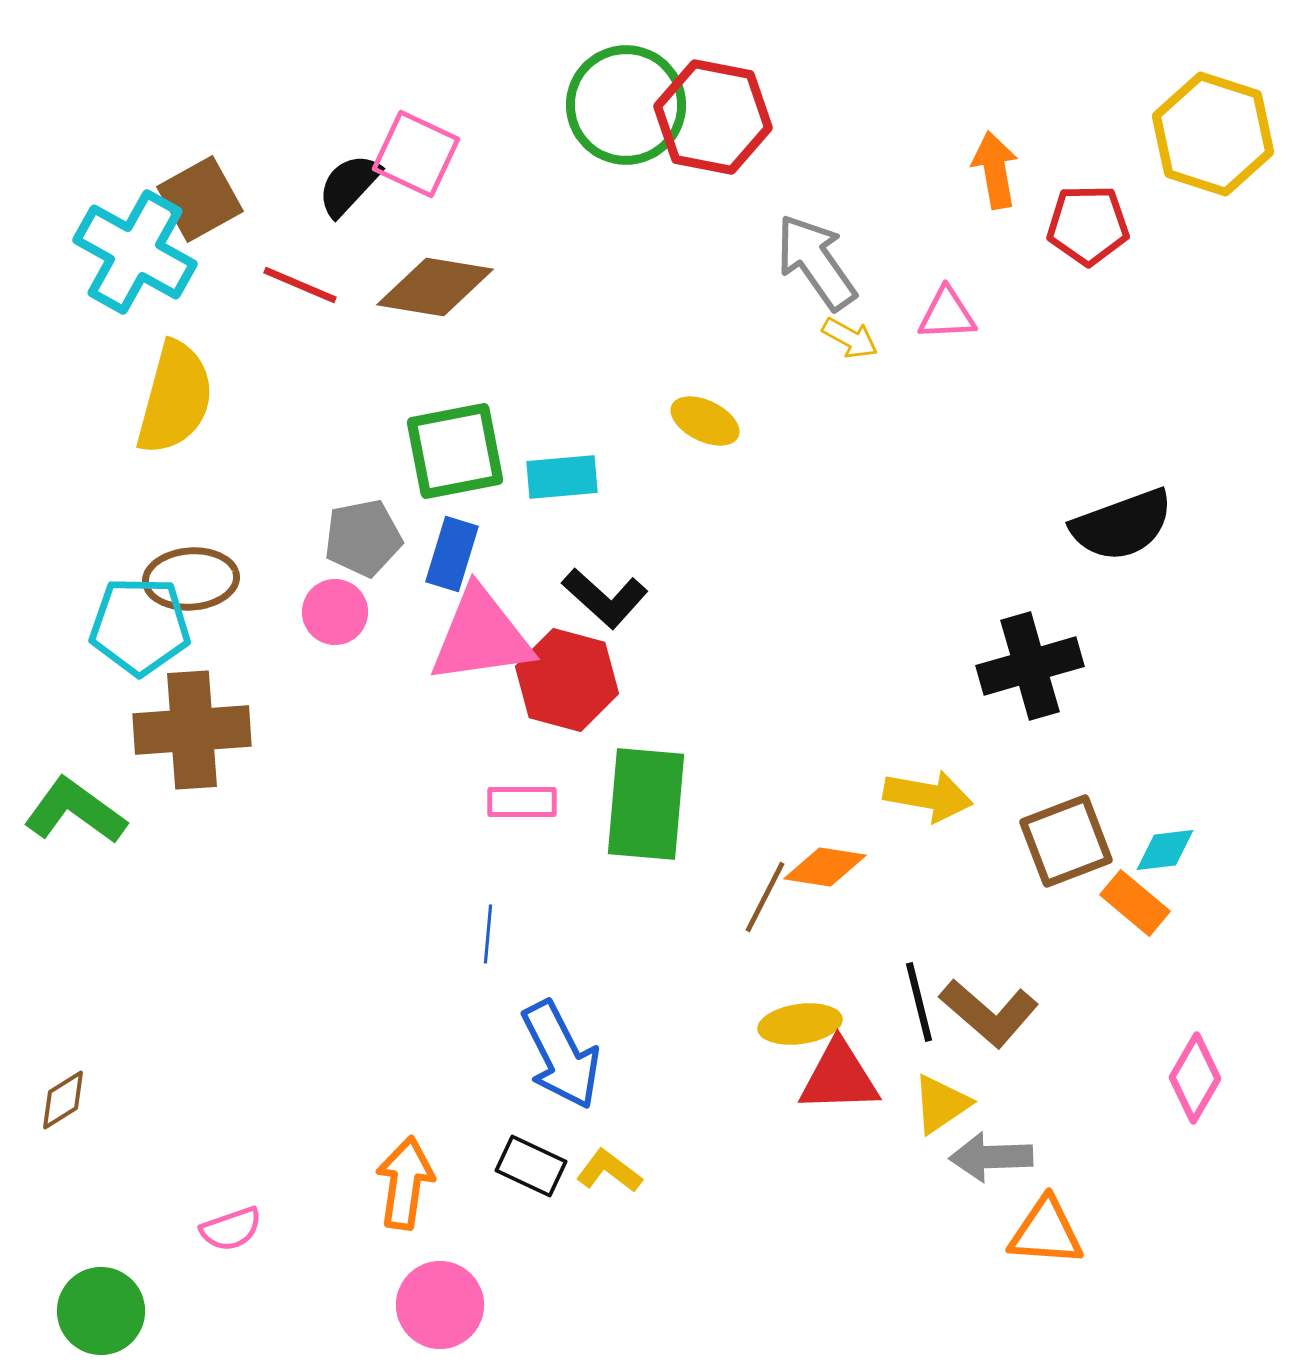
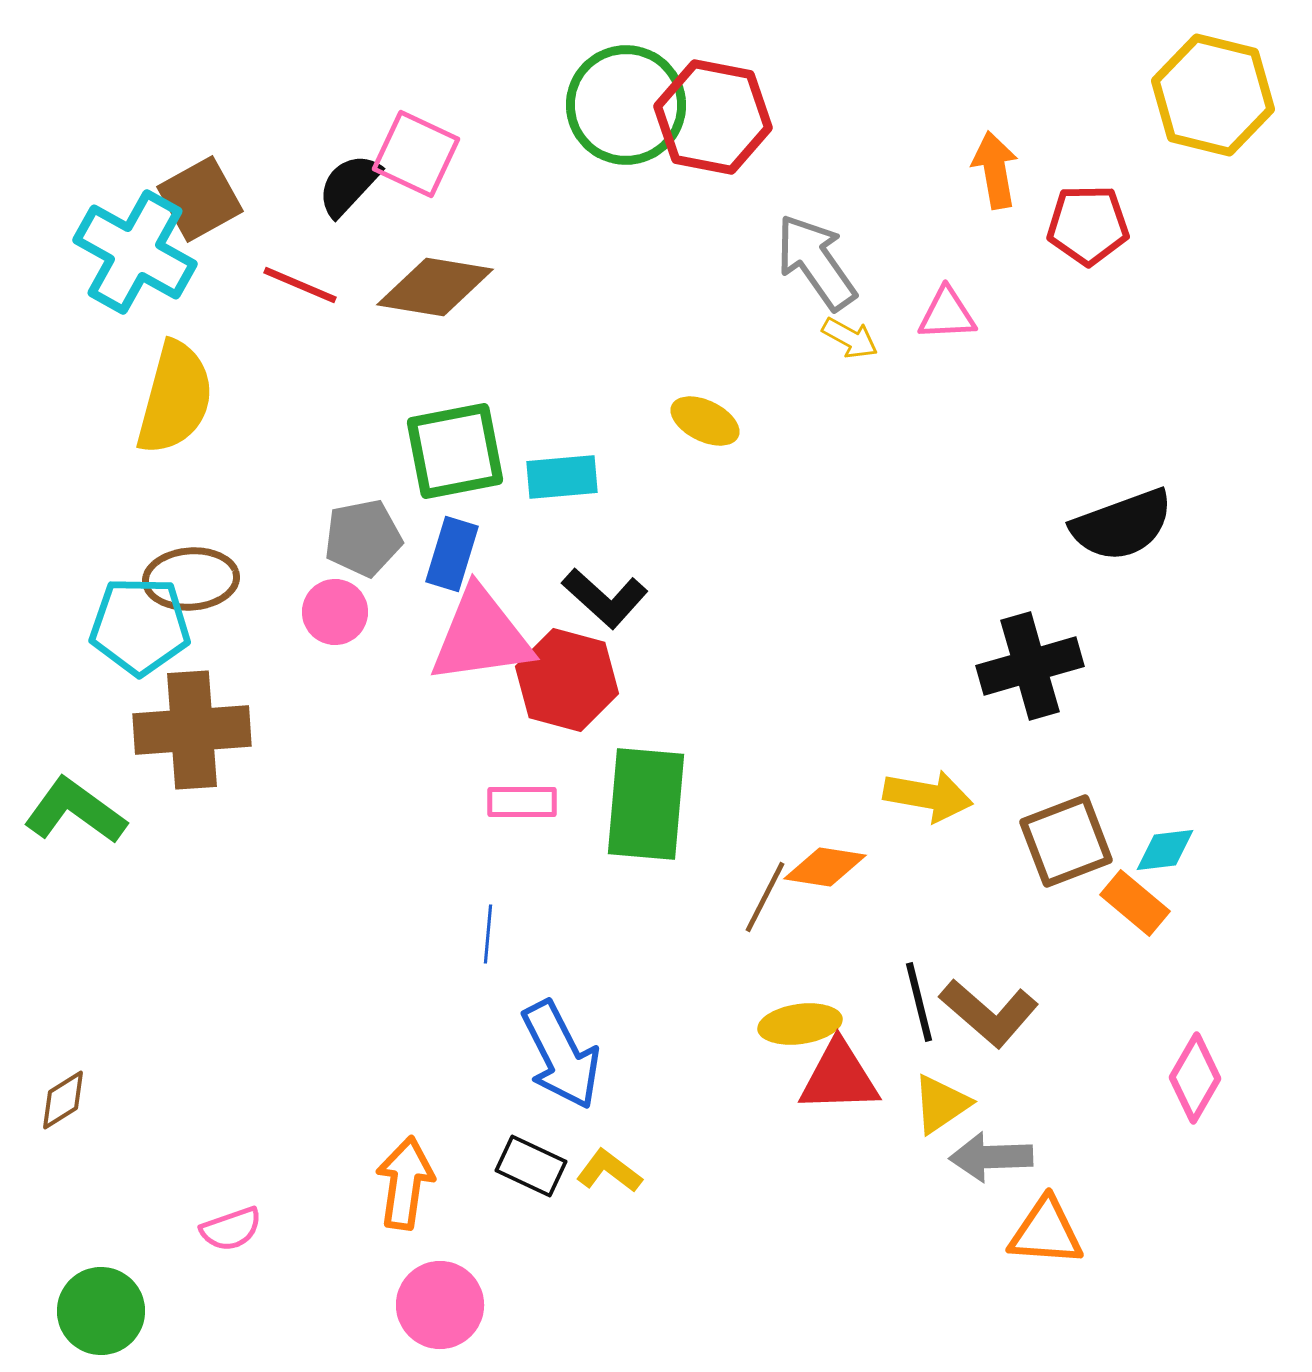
yellow hexagon at (1213, 134): moved 39 px up; rotated 4 degrees counterclockwise
